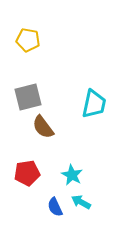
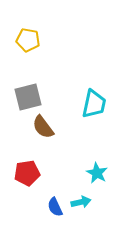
cyan star: moved 25 px right, 2 px up
cyan arrow: rotated 138 degrees clockwise
